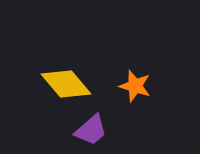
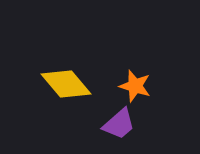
purple trapezoid: moved 28 px right, 6 px up
